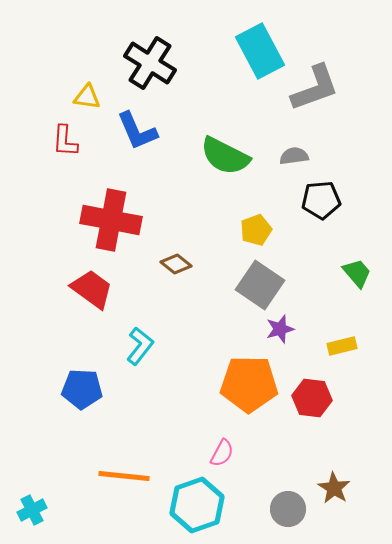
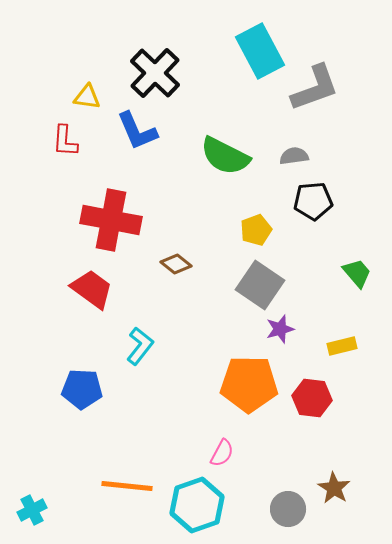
black cross: moved 5 px right, 10 px down; rotated 12 degrees clockwise
black pentagon: moved 8 px left, 1 px down
orange line: moved 3 px right, 10 px down
